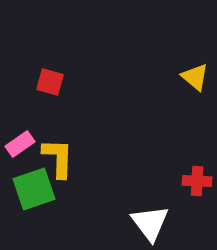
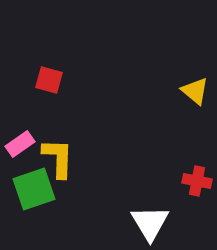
yellow triangle: moved 14 px down
red square: moved 1 px left, 2 px up
red cross: rotated 8 degrees clockwise
white triangle: rotated 6 degrees clockwise
